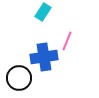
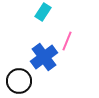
blue cross: rotated 28 degrees counterclockwise
black circle: moved 3 px down
